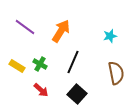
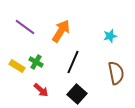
green cross: moved 4 px left, 2 px up
